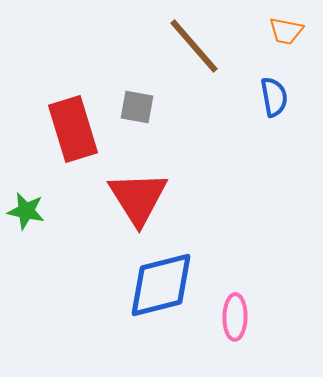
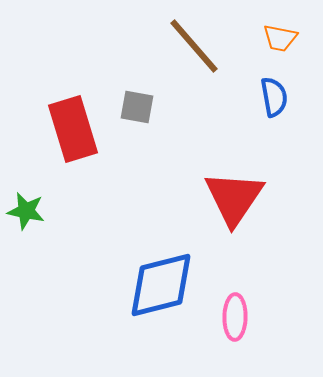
orange trapezoid: moved 6 px left, 7 px down
red triangle: moved 96 px right; rotated 6 degrees clockwise
